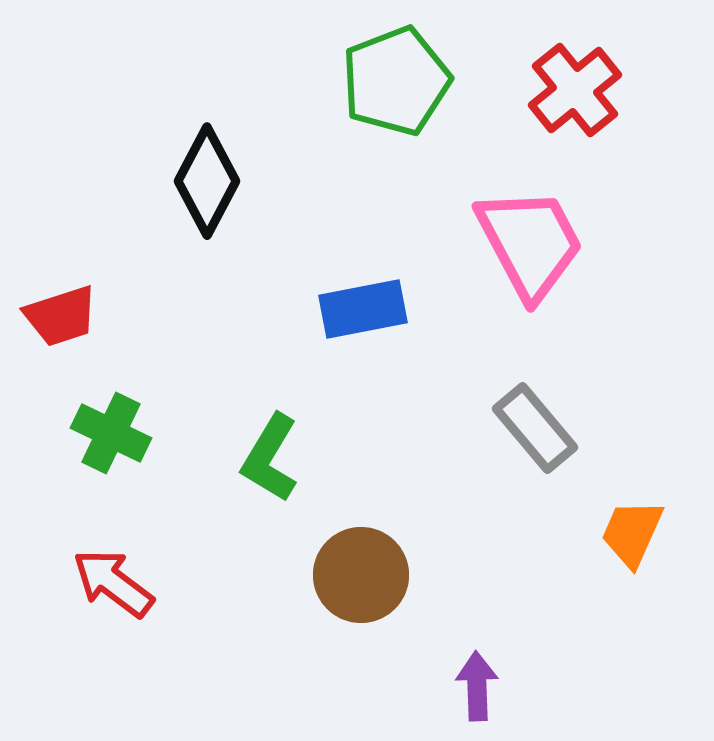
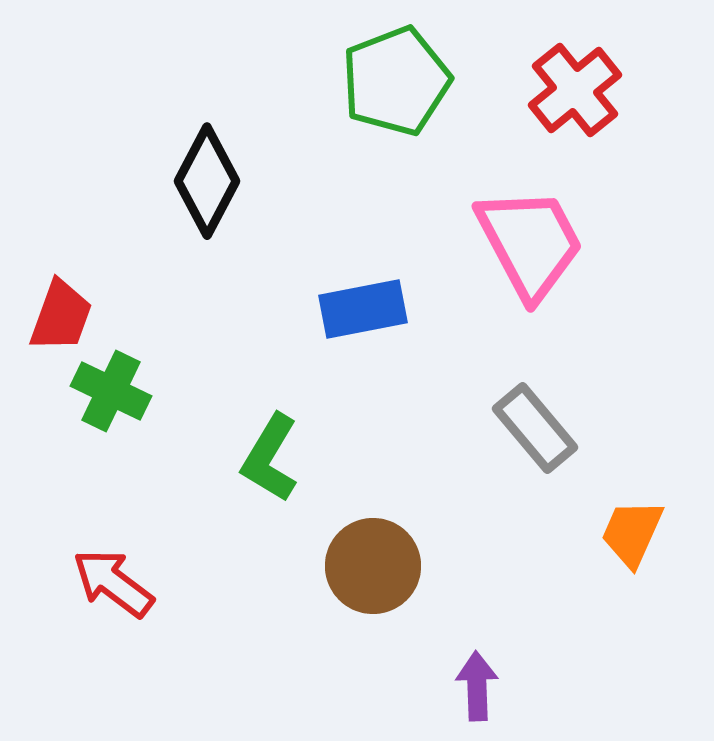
red trapezoid: rotated 52 degrees counterclockwise
green cross: moved 42 px up
brown circle: moved 12 px right, 9 px up
